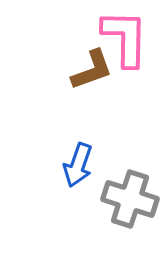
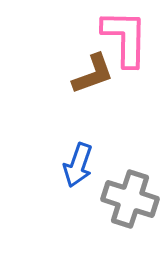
brown L-shape: moved 1 px right, 4 px down
